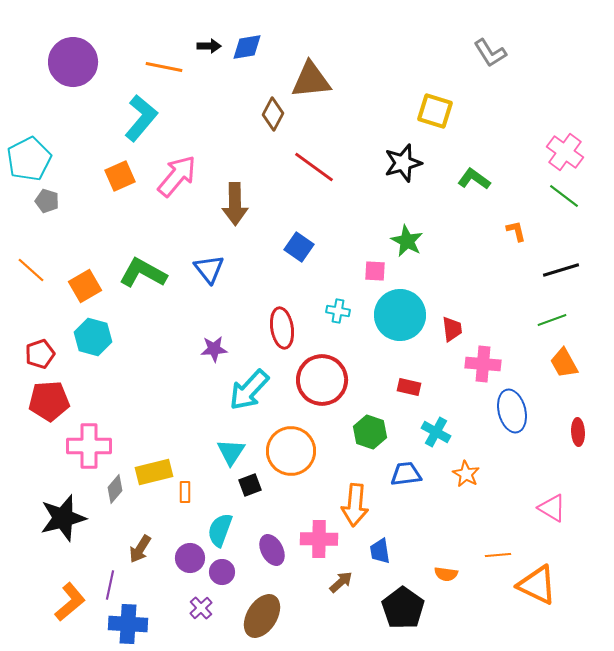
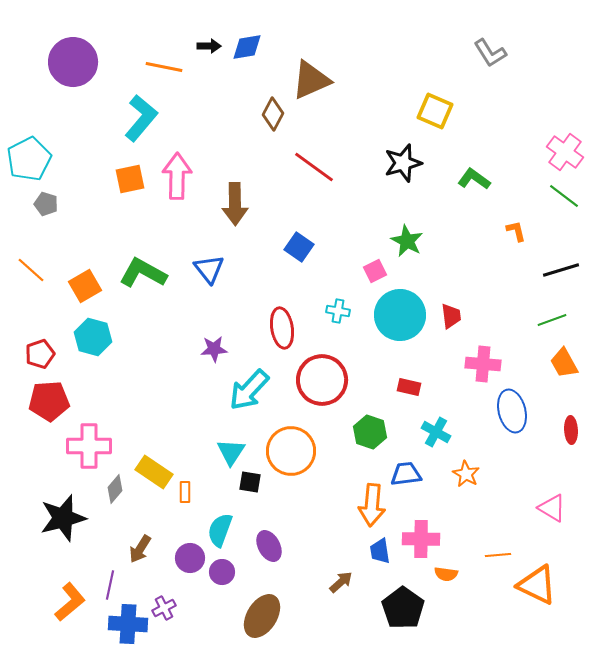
brown triangle at (311, 80): rotated 18 degrees counterclockwise
yellow square at (435, 111): rotated 6 degrees clockwise
orange square at (120, 176): moved 10 px right, 3 px down; rotated 12 degrees clockwise
pink arrow at (177, 176): rotated 39 degrees counterclockwise
gray pentagon at (47, 201): moved 1 px left, 3 px down
pink square at (375, 271): rotated 30 degrees counterclockwise
red trapezoid at (452, 329): moved 1 px left, 13 px up
red ellipse at (578, 432): moved 7 px left, 2 px up
yellow rectangle at (154, 472): rotated 48 degrees clockwise
black square at (250, 485): moved 3 px up; rotated 30 degrees clockwise
orange arrow at (355, 505): moved 17 px right
pink cross at (319, 539): moved 102 px right
purple ellipse at (272, 550): moved 3 px left, 4 px up
purple cross at (201, 608): moved 37 px left; rotated 15 degrees clockwise
